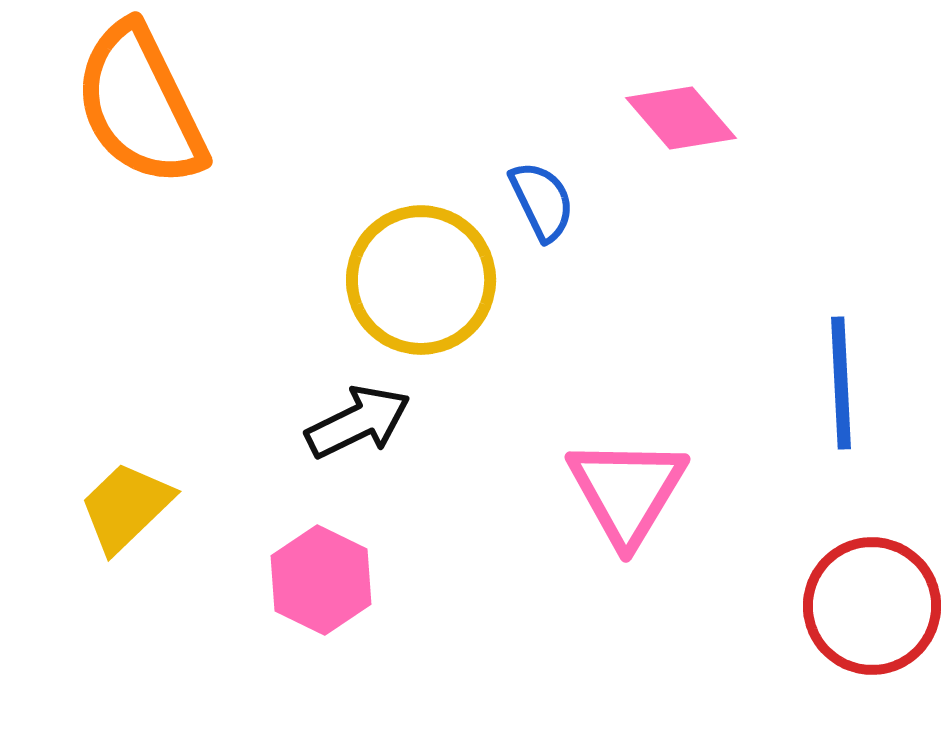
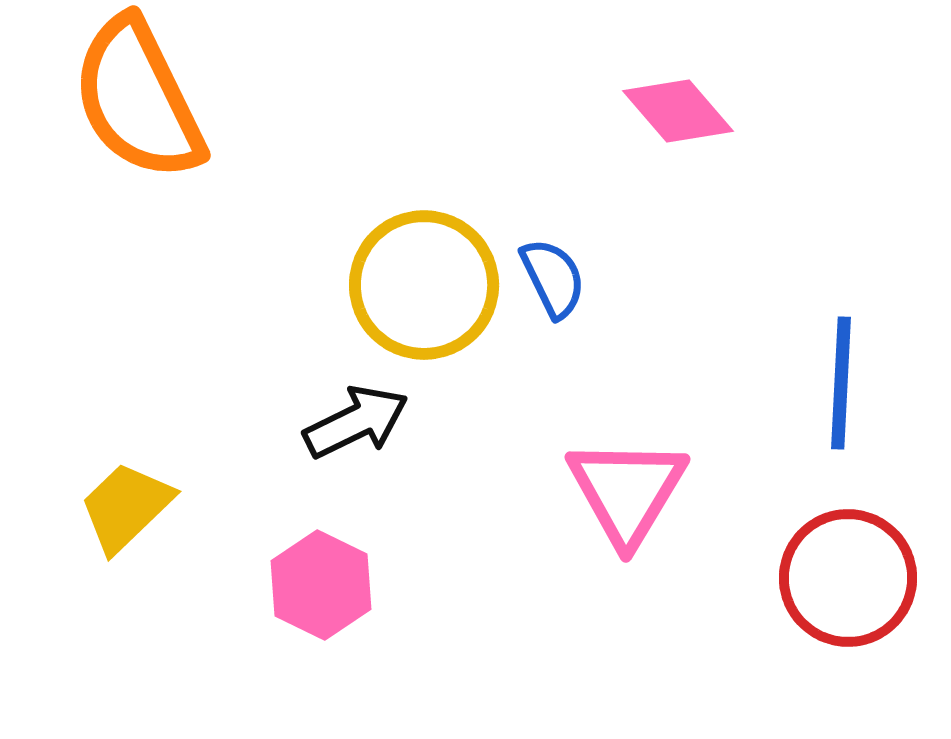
orange semicircle: moved 2 px left, 6 px up
pink diamond: moved 3 px left, 7 px up
blue semicircle: moved 11 px right, 77 px down
yellow circle: moved 3 px right, 5 px down
blue line: rotated 6 degrees clockwise
black arrow: moved 2 px left
pink hexagon: moved 5 px down
red circle: moved 24 px left, 28 px up
